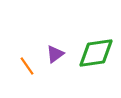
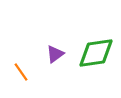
orange line: moved 6 px left, 6 px down
